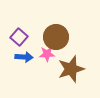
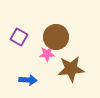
purple square: rotated 12 degrees counterclockwise
blue arrow: moved 4 px right, 23 px down
brown star: rotated 12 degrees clockwise
